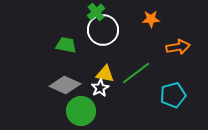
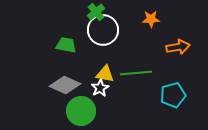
green line: rotated 32 degrees clockwise
